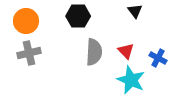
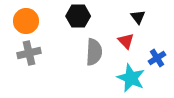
black triangle: moved 3 px right, 6 px down
red triangle: moved 10 px up
blue cross: moved 1 px left; rotated 30 degrees clockwise
cyan star: moved 2 px up
